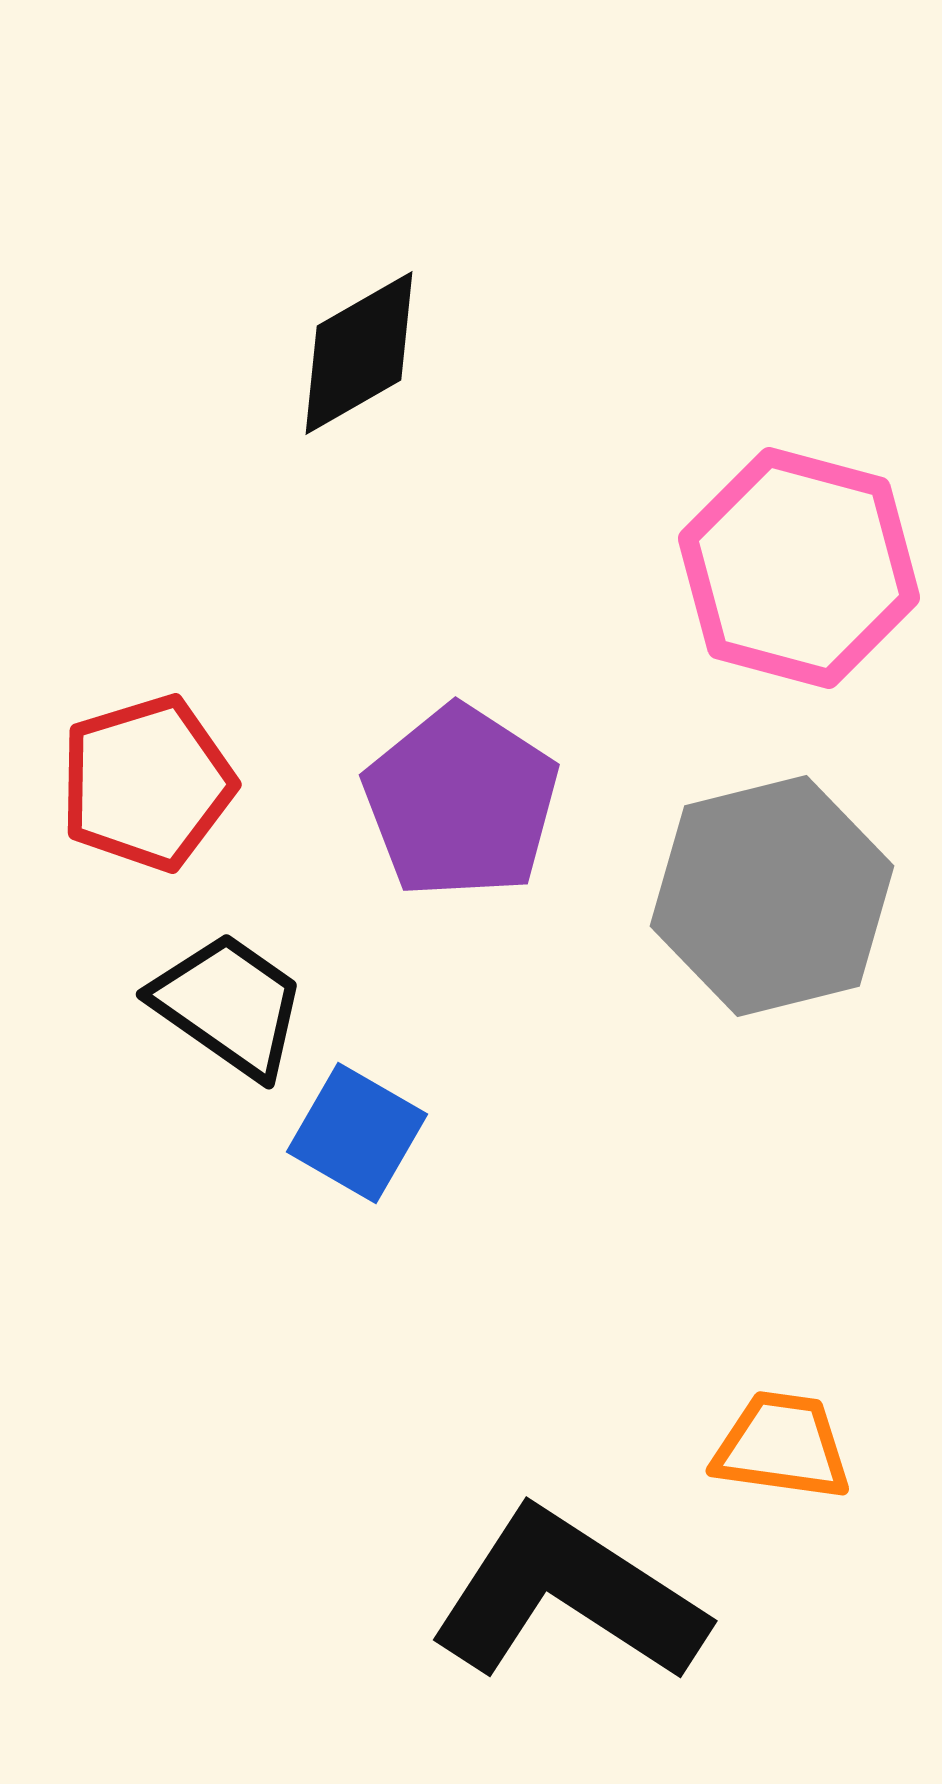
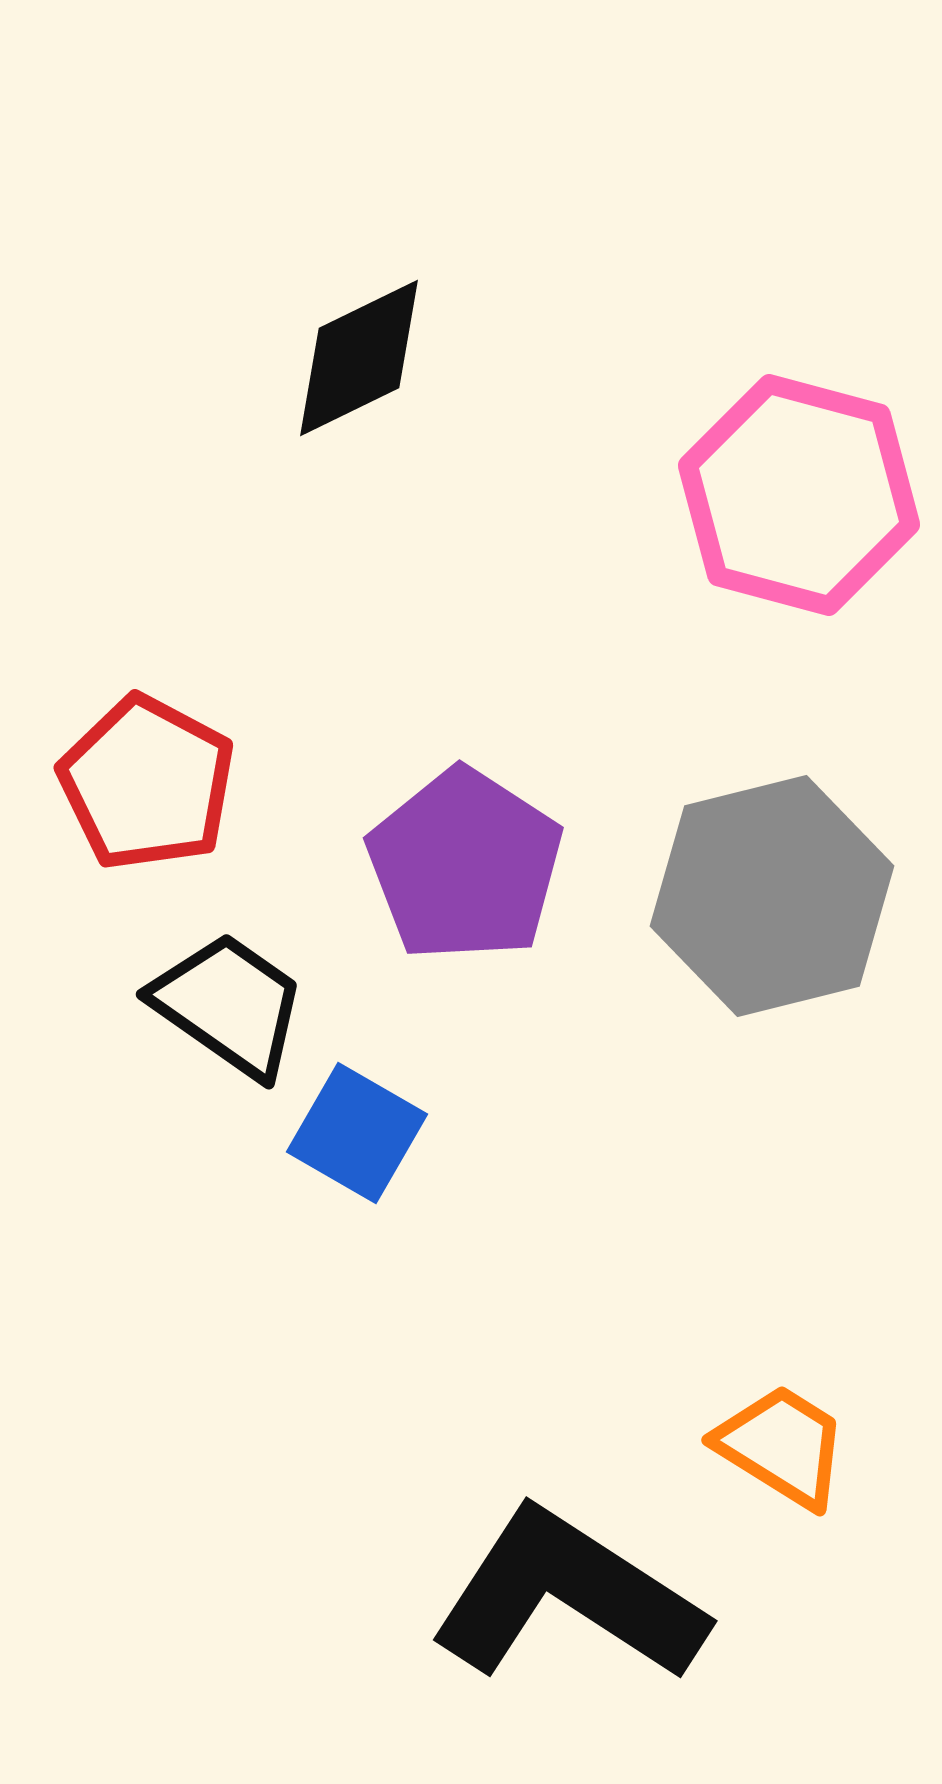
black diamond: moved 5 px down; rotated 4 degrees clockwise
pink hexagon: moved 73 px up
red pentagon: rotated 27 degrees counterclockwise
purple pentagon: moved 4 px right, 63 px down
orange trapezoid: rotated 24 degrees clockwise
